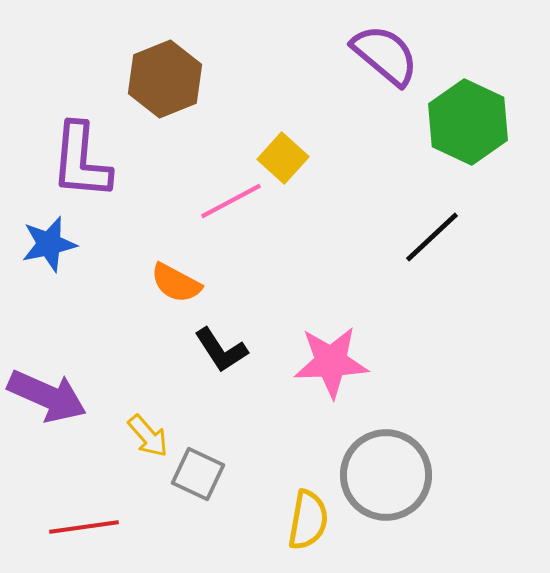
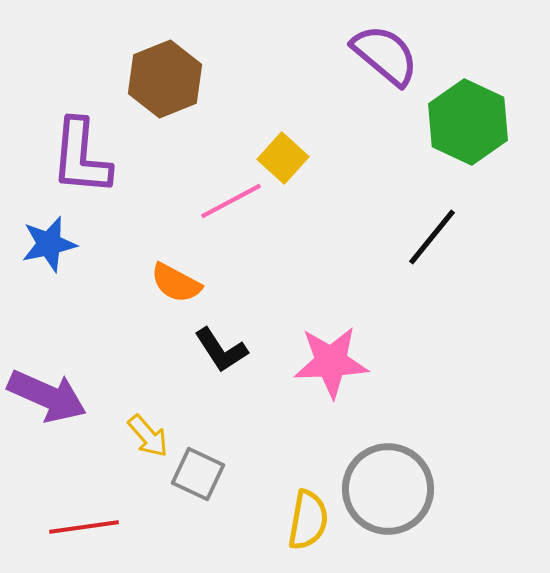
purple L-shape: moved 4 px up
black line: rotated 8 degrees counterclockwise
gray circle: moved 2 px right, 14 px down
